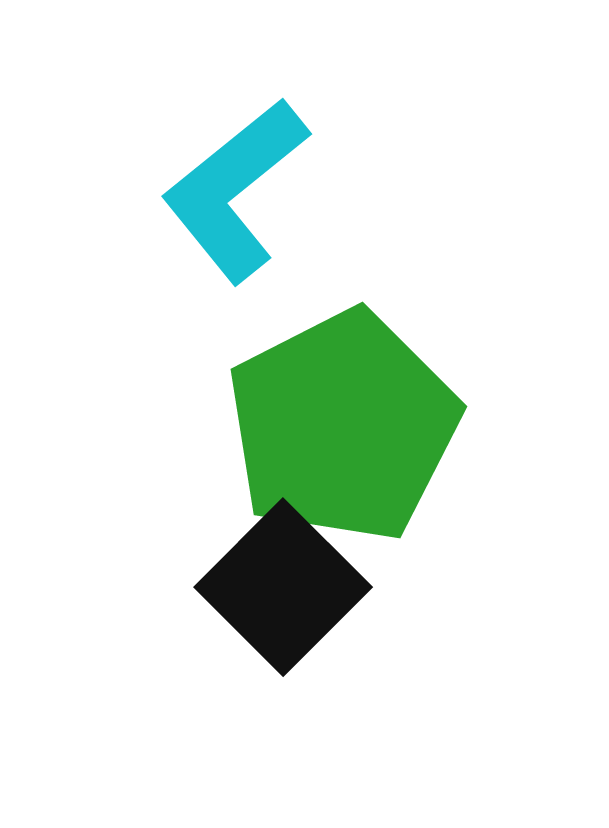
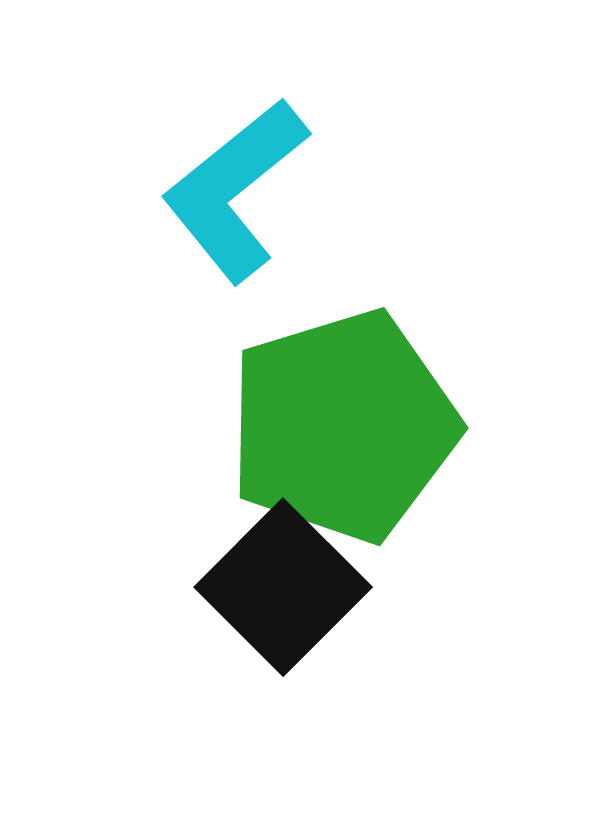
green pentagon: rotated 10 degrees clockwise
